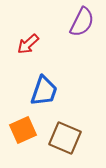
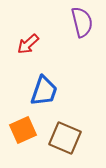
purple semicircle: rotated 40 degrees counterclockwise
